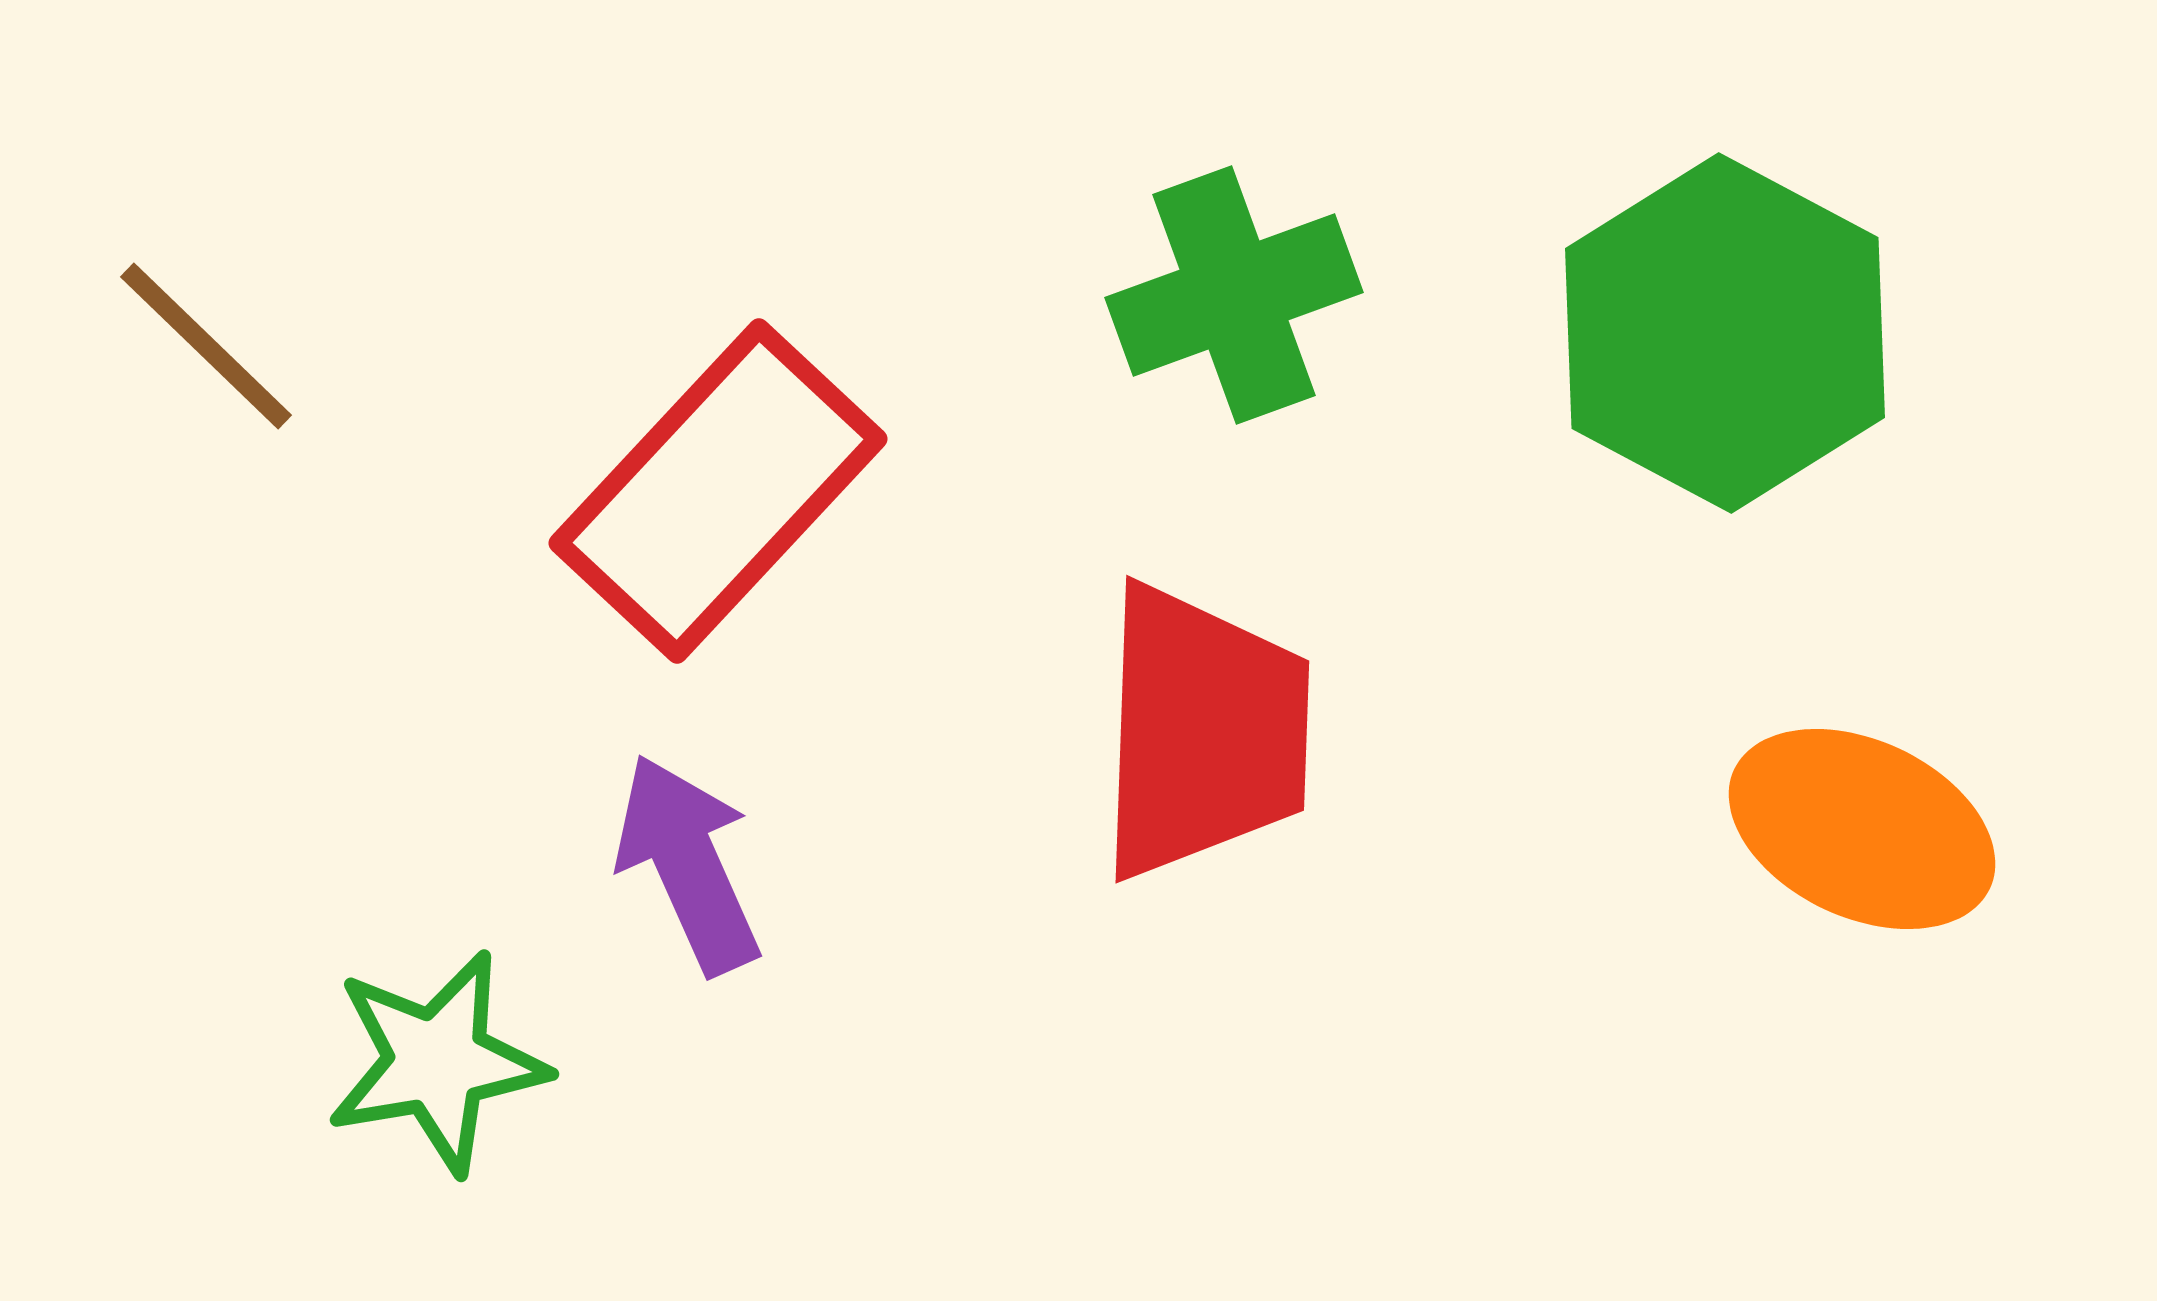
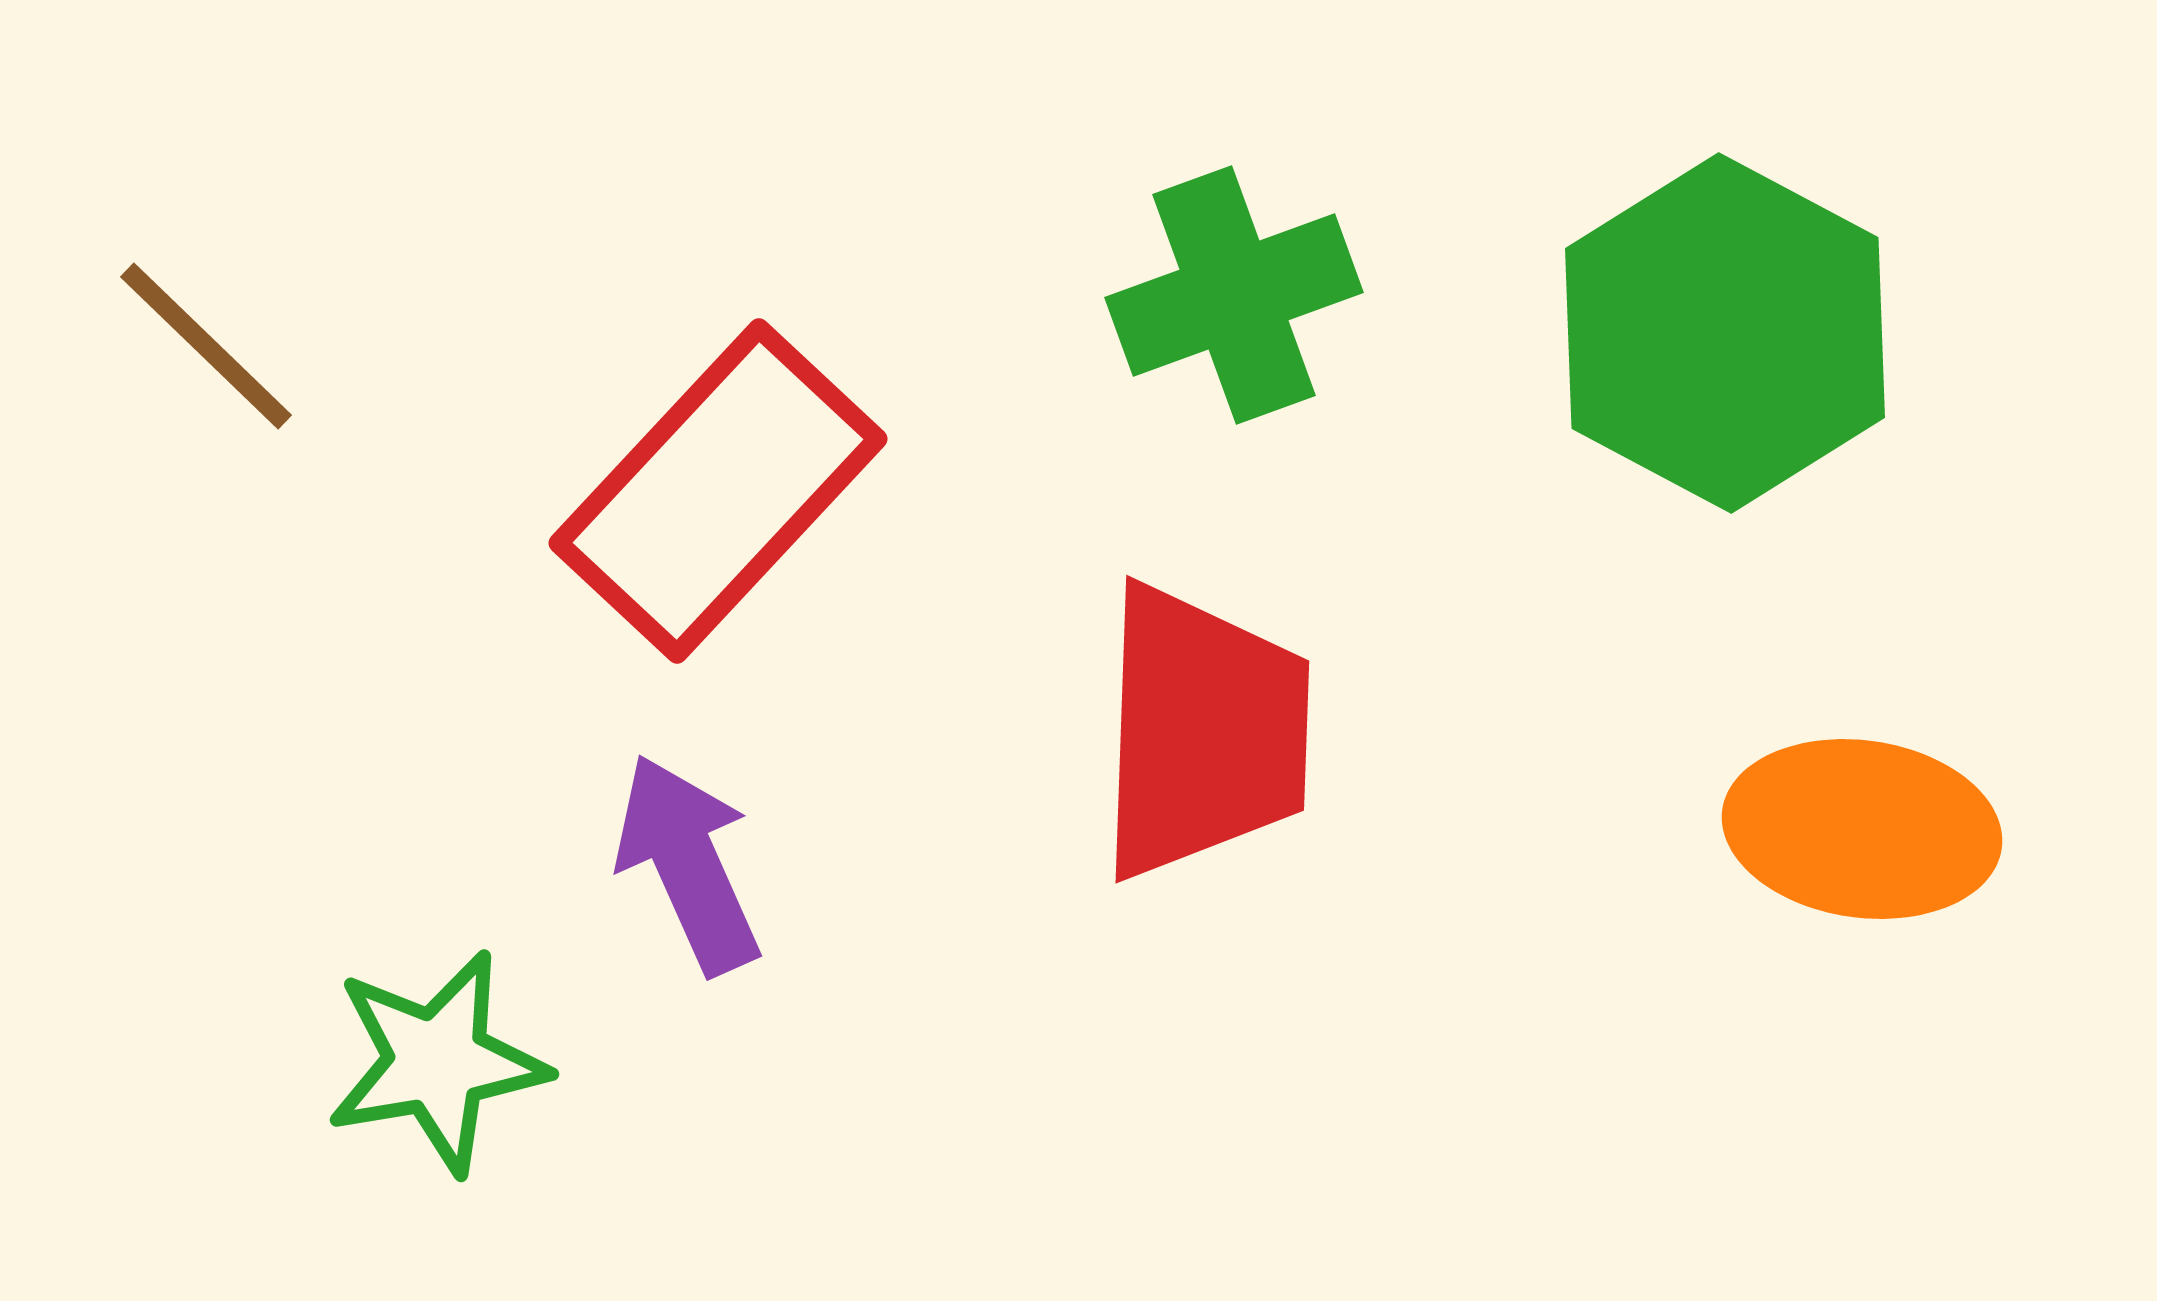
orange ellipse: rotated 17 degrees counterclockwise
